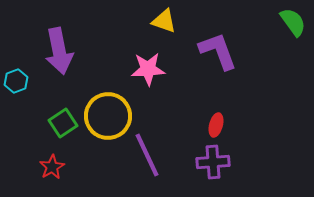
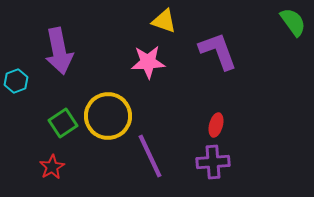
pink star: moved 7 px up
purple line: moved 3 px right, 1 px down
